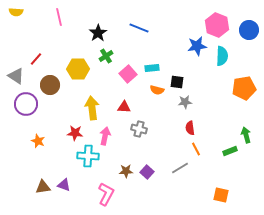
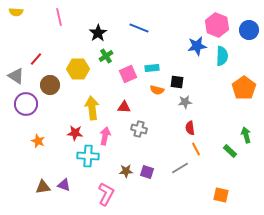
pink square: rotated 18 degrees clockwise
orange pentagon: rotated 25 degrees counterclockwise
green rectangle: rotated 64 degrees clockwise
purple square: rotated 24 degrees counterclockwise
